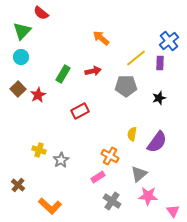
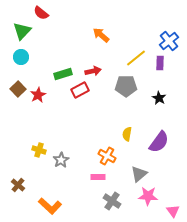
orange arrow: moved 3 px up
green rectangle: rotated 42 degrees clockwise
black star: rotated 24 degrees counterclockwise
red rectangle: moved 21 px up
yellow semicircle: moved 5 px left
purple semicircle: moved 2 px right
orange cross: moved 3 px left
pink rectangle: rotated 32 degrees clockwise
